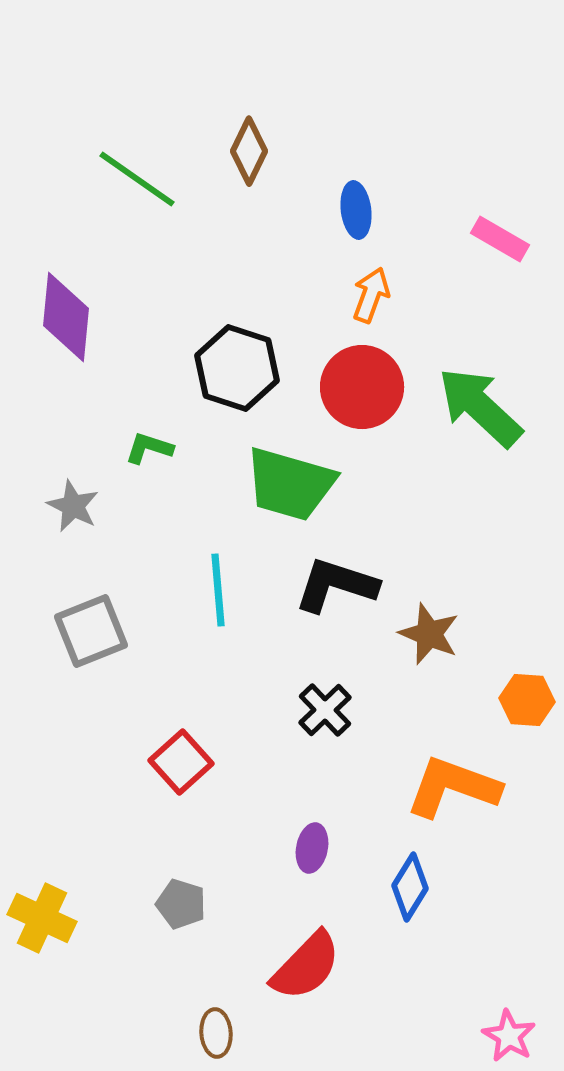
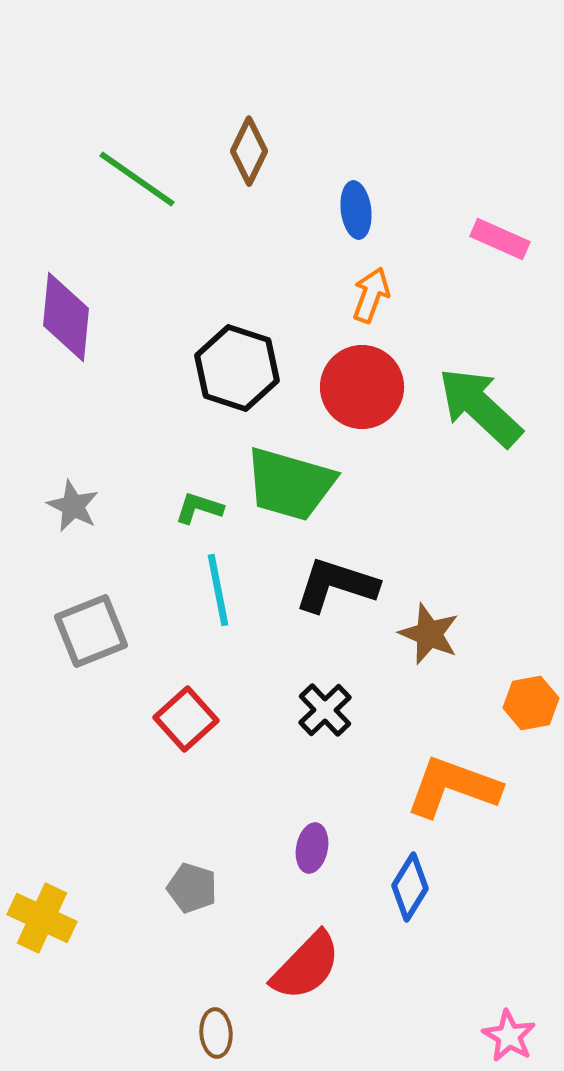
pink rectangle: rotated 6 degrees counterclockwise
green L-shape: moved 50 px right, 60 px down
cyan line: rotated 6 degrees counterclockwise
orange hexagon: moved 4 px right, 3 px down; rotated 14 degrees counterclockwise
red square: moved 5 px right, 43 px up
gray pentagon: moved 11 px right, 16 px up
